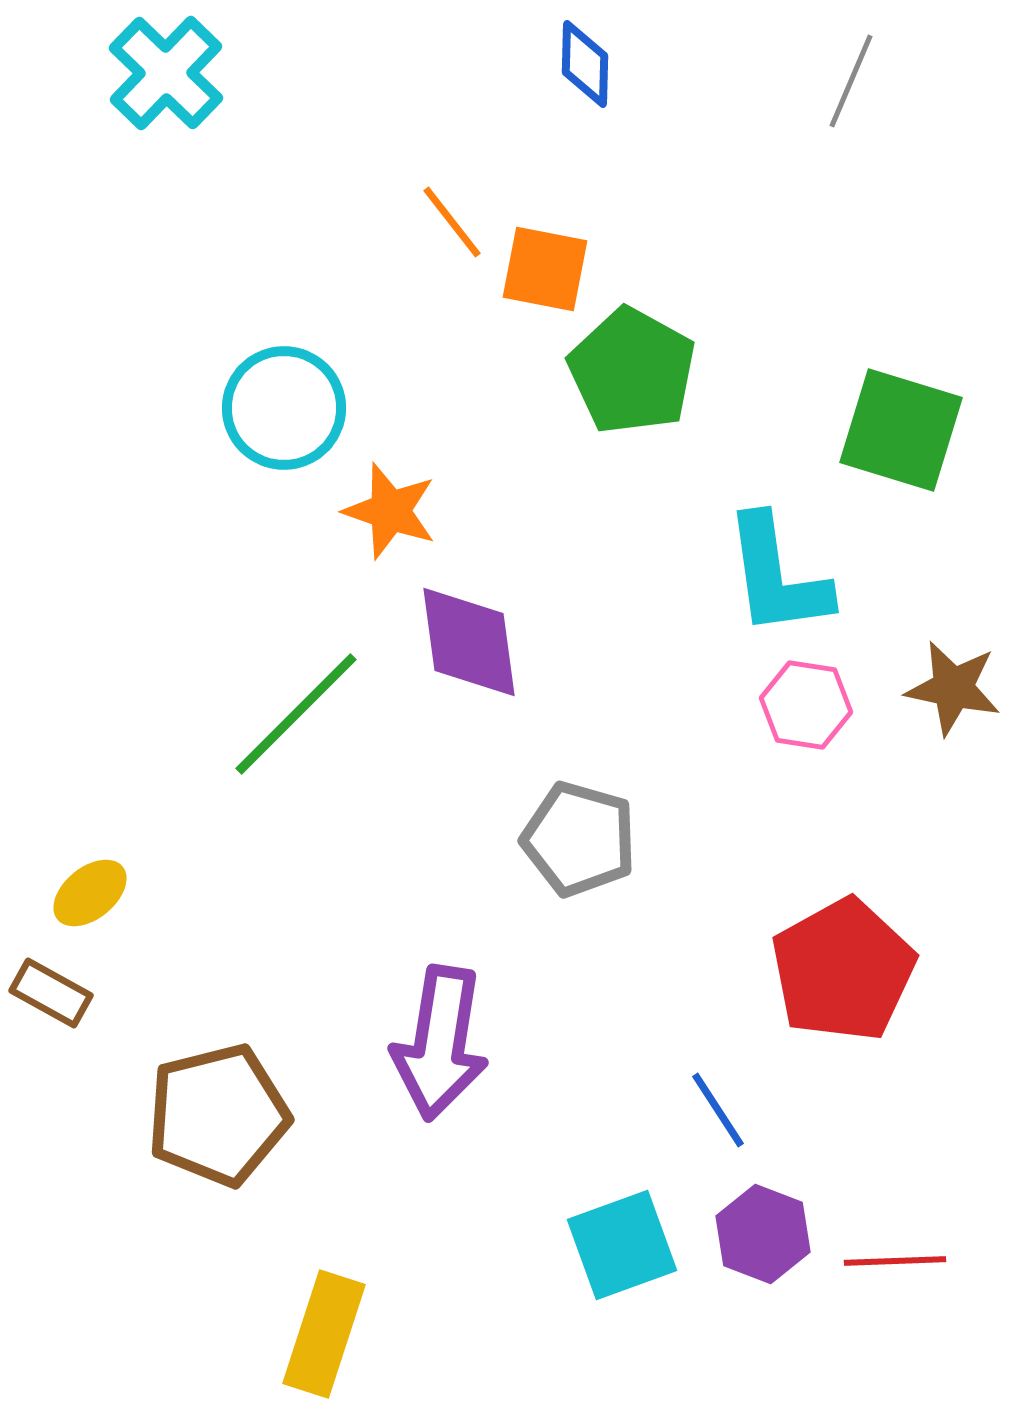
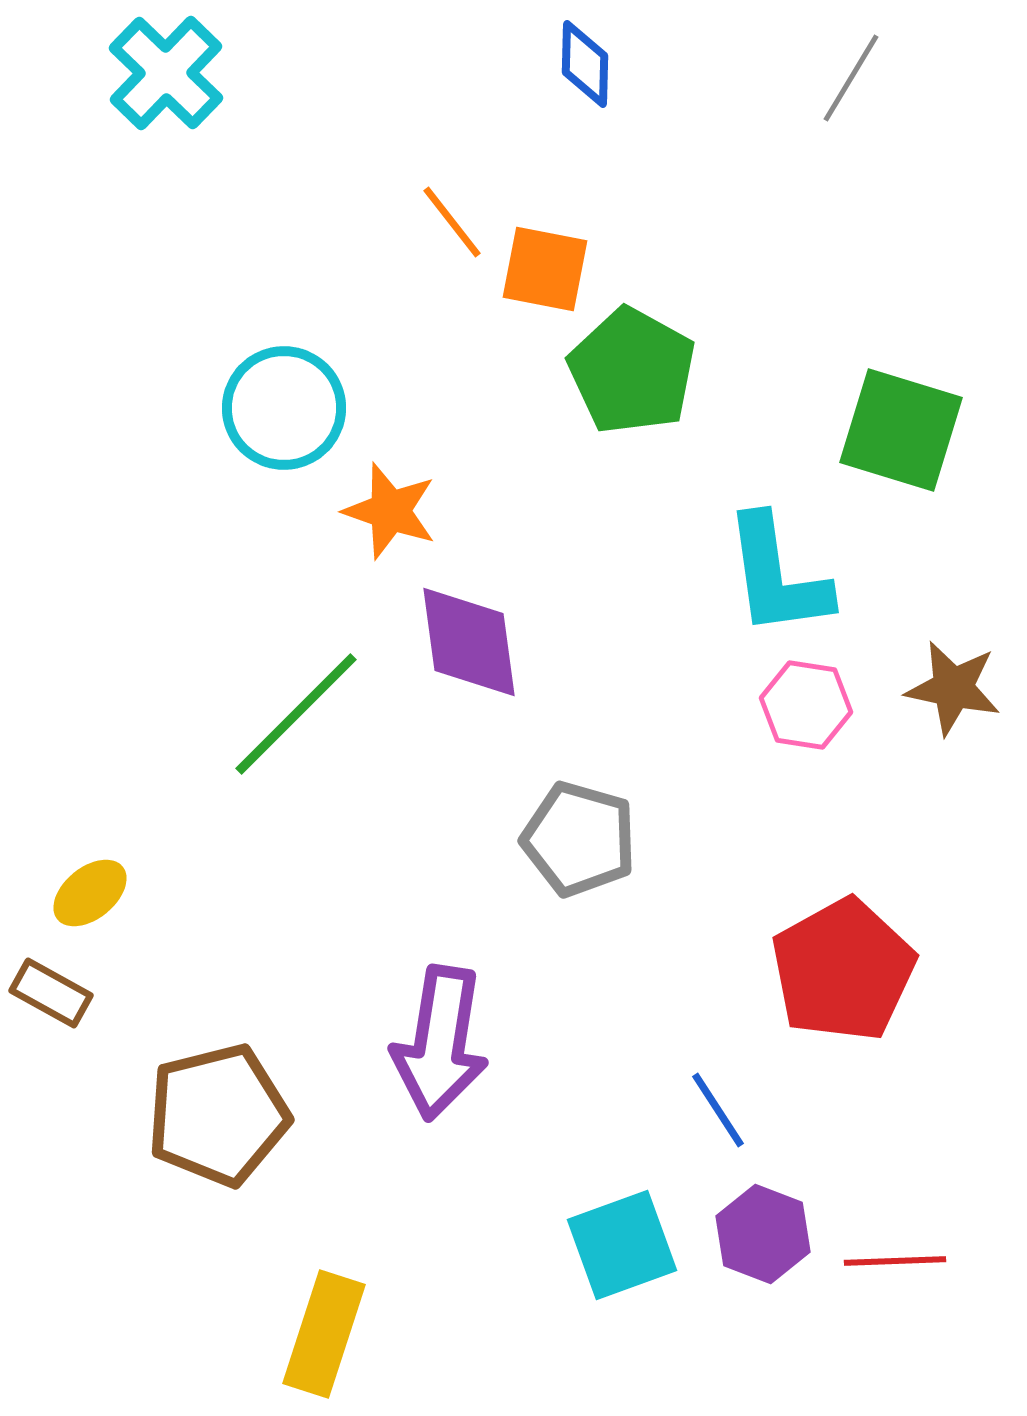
gray line: moved 3 px up; rotated 8 degrees clockwise
